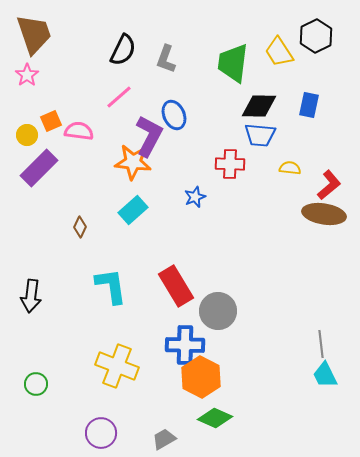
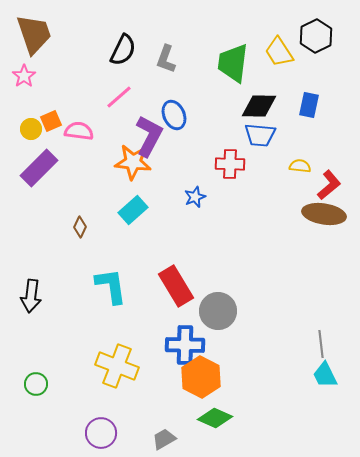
pink star: moved 3 px left, 1 px down
yellow circle: moved 4 px right, 6 px up
yellow semicircle: moved 10 px right, 2 px up
